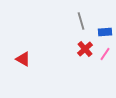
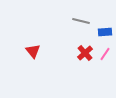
gray line: rotated 60 degrees counterclockwise
red cross: moved 4 px down
red triangle: moved 10 px right, 8 px up; rotated 21 degrees clockwise
